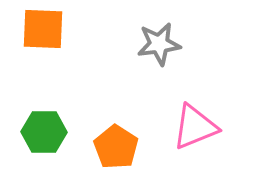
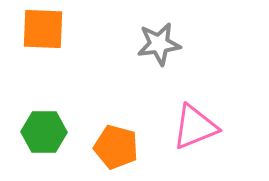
orange pentagon: rotated 18 degrees counterclockwise
